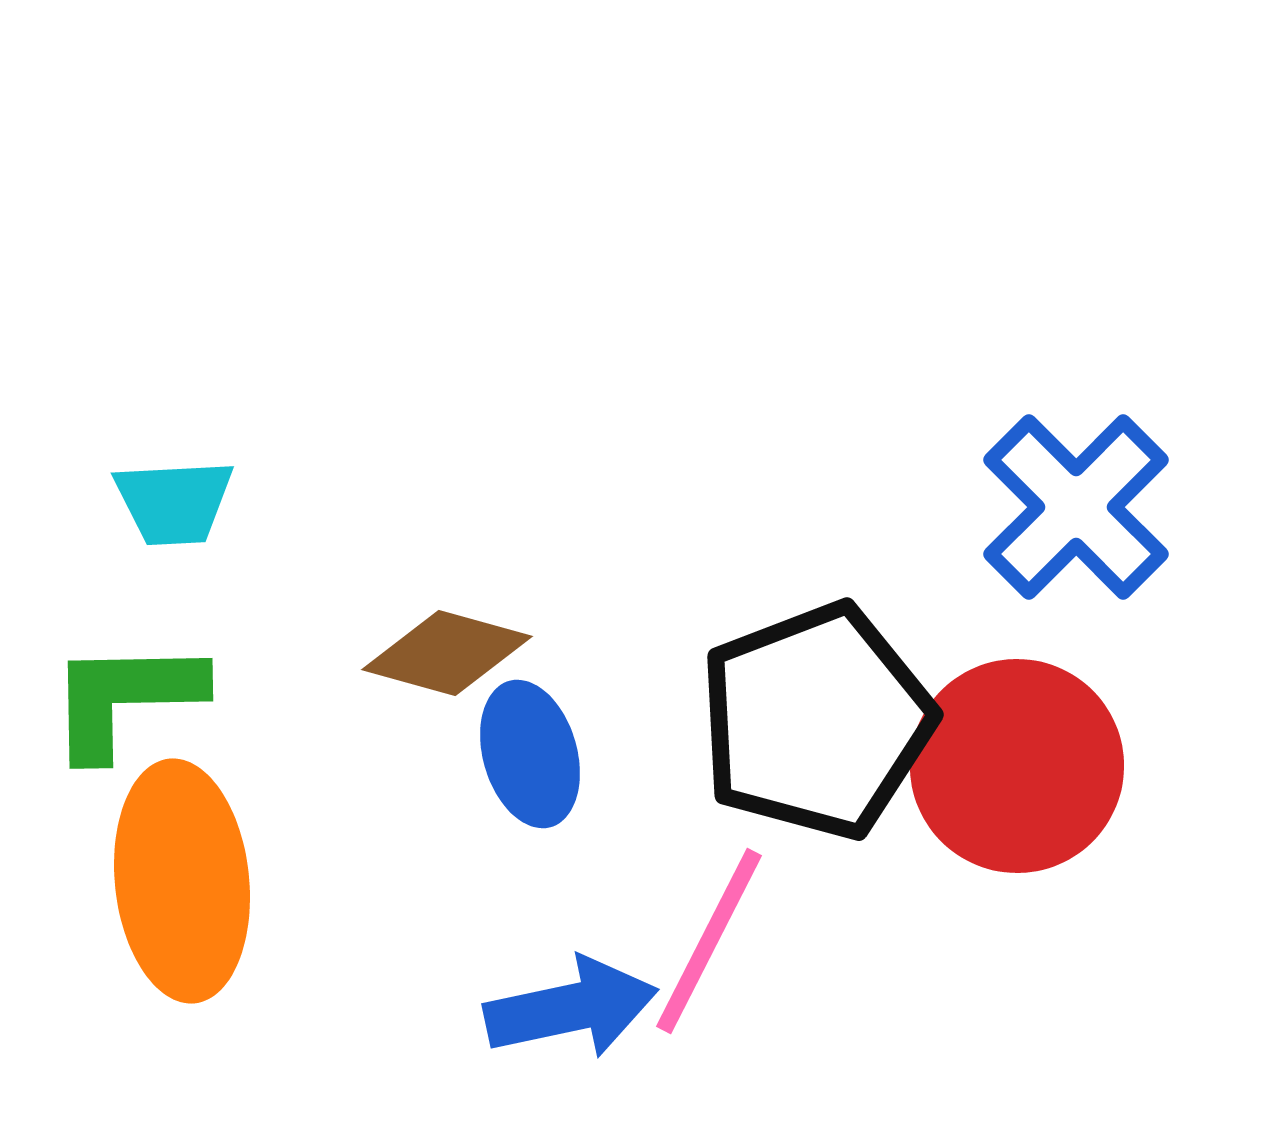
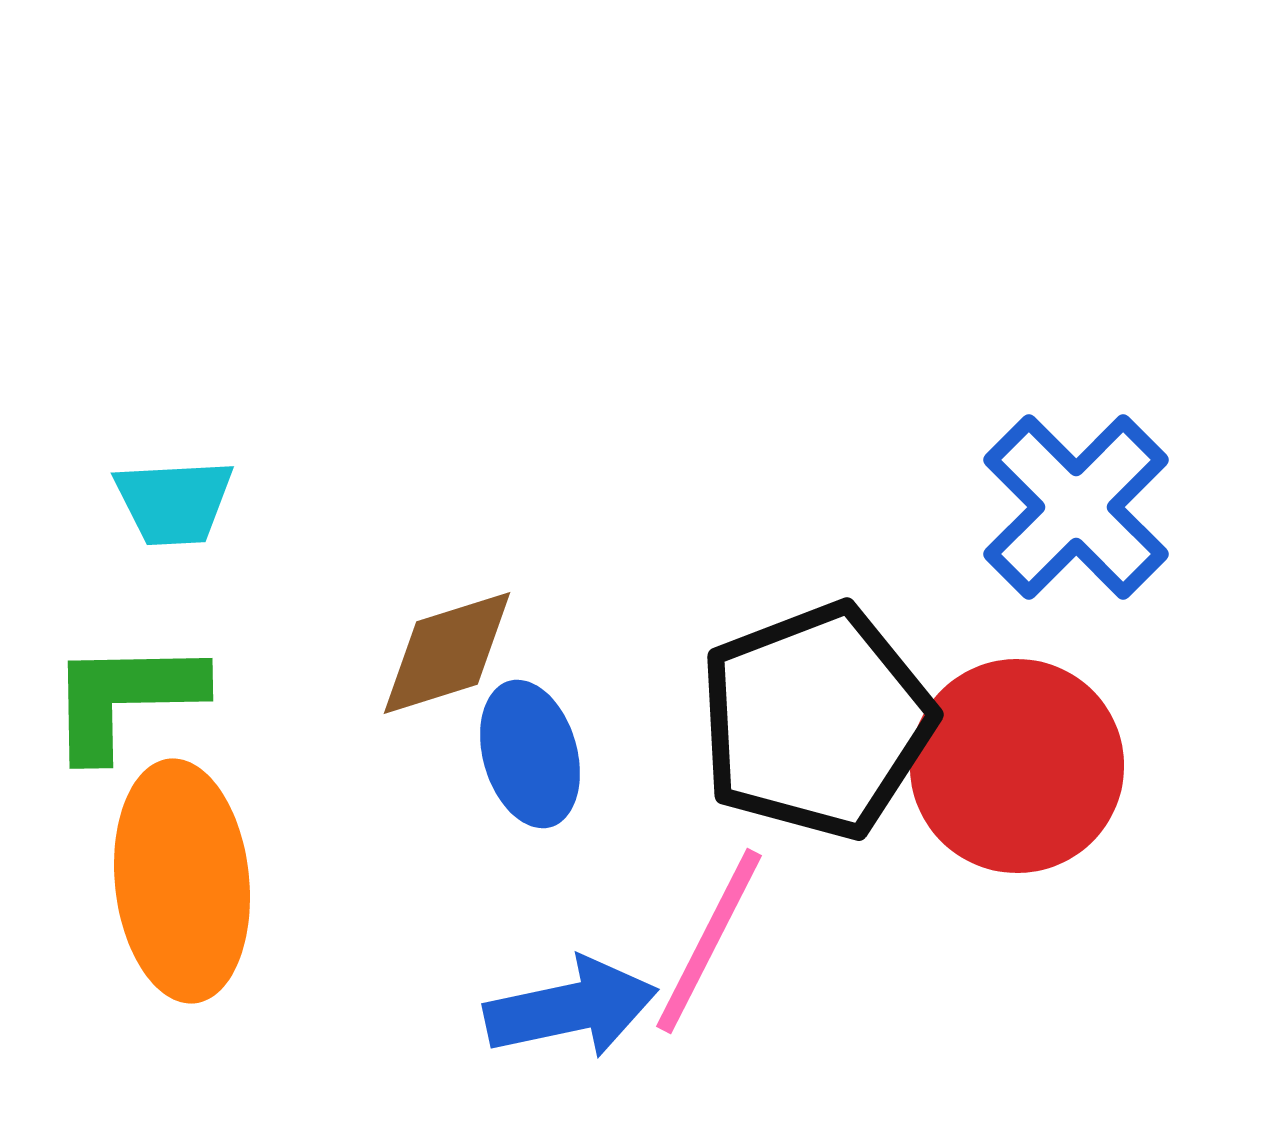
brown diamond: rotated 33 degrees counterclockwise
